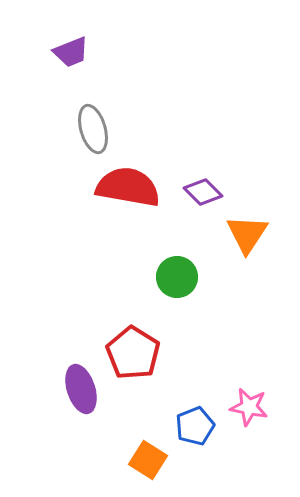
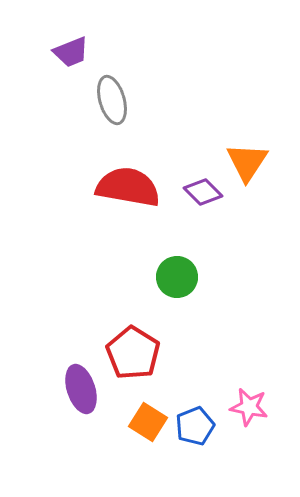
gray ellipse: moved 19 px right, 29 px up
orange triangle: moved 72 px up
orange square: moved 38 px up
